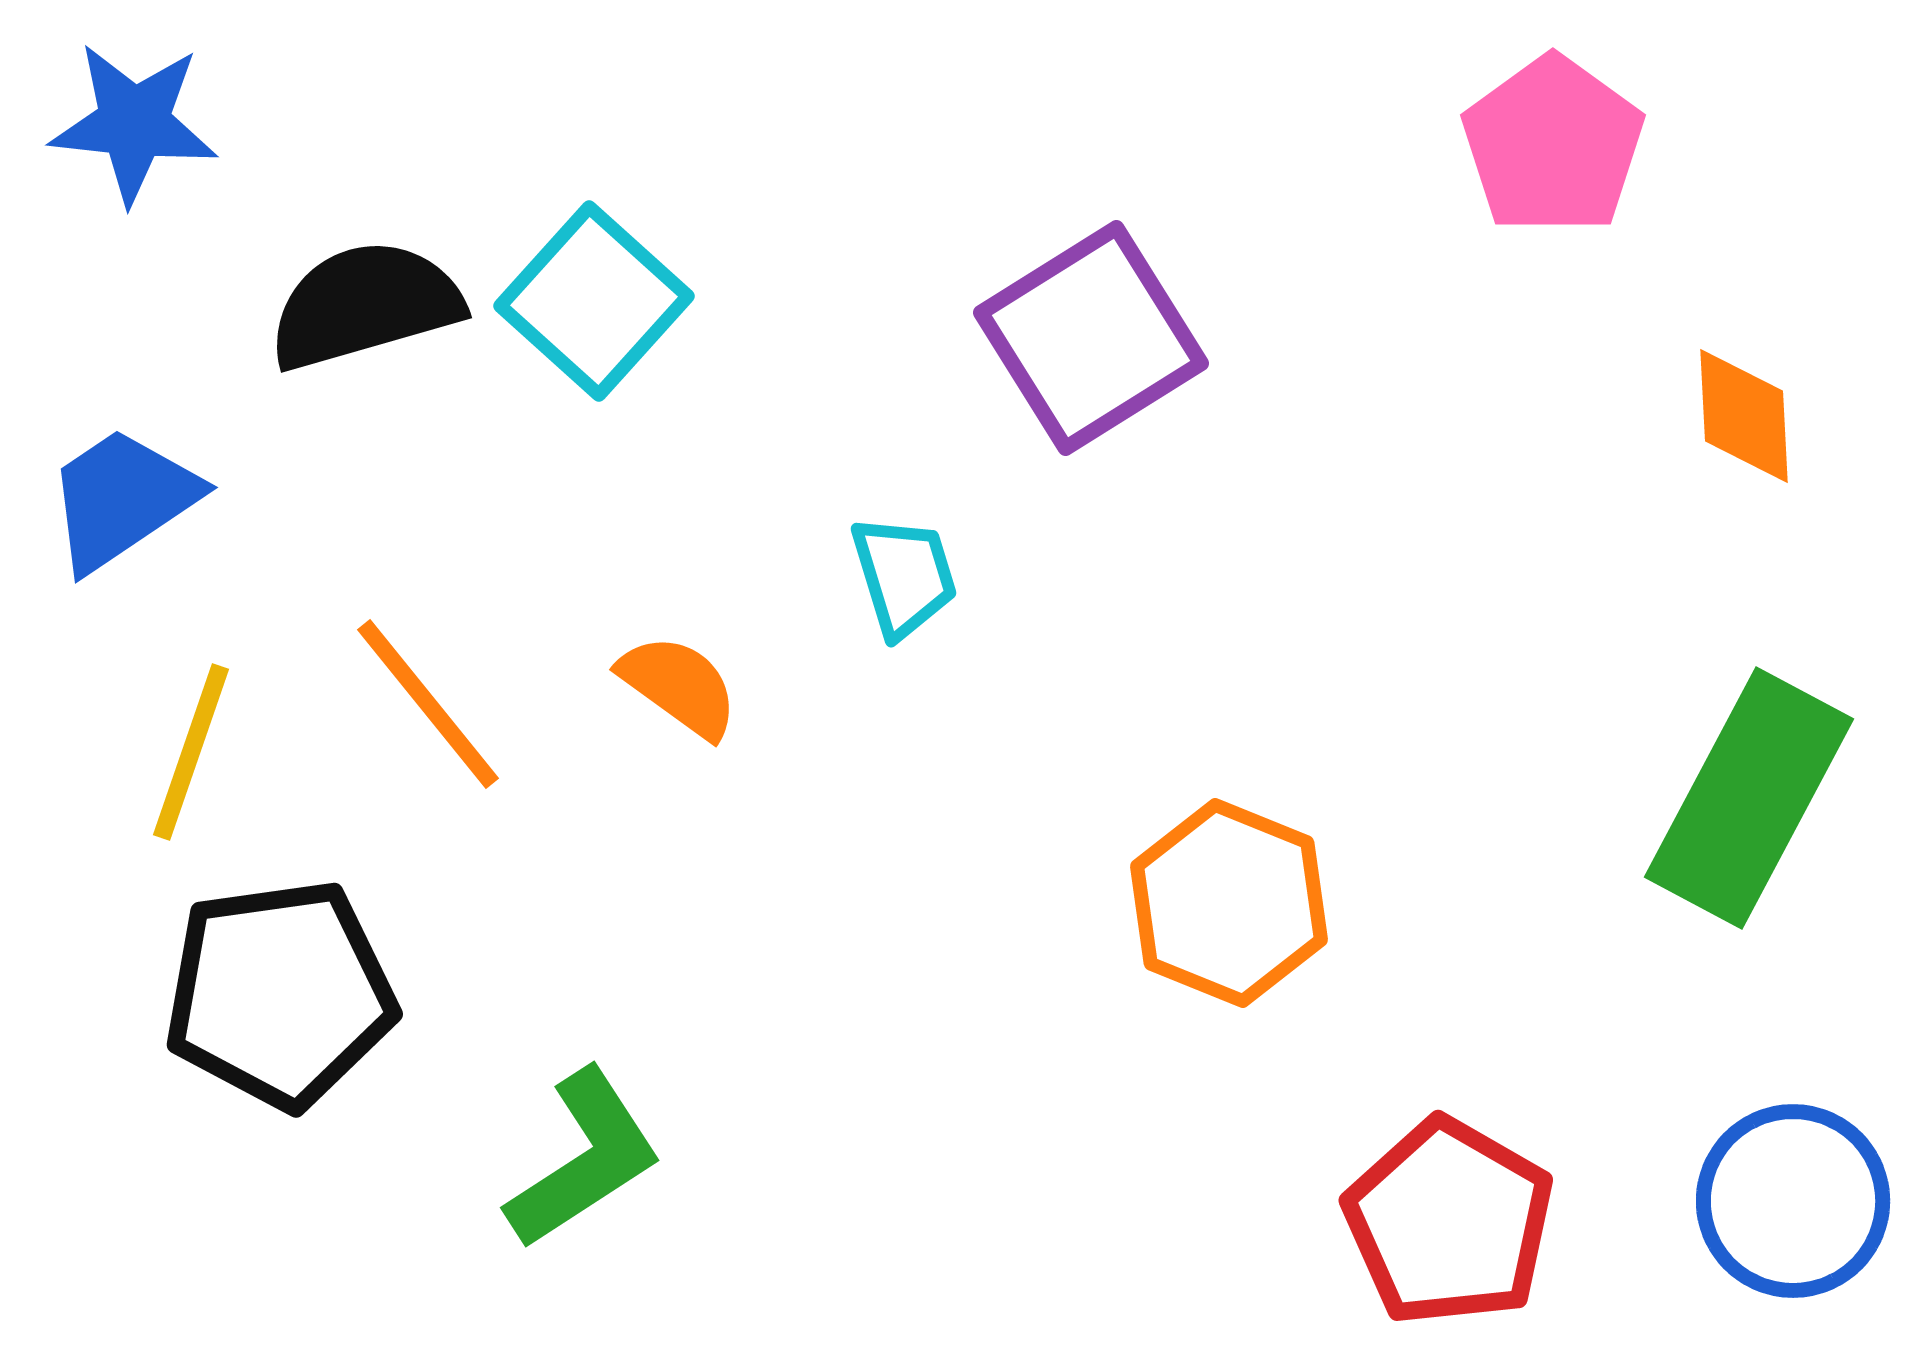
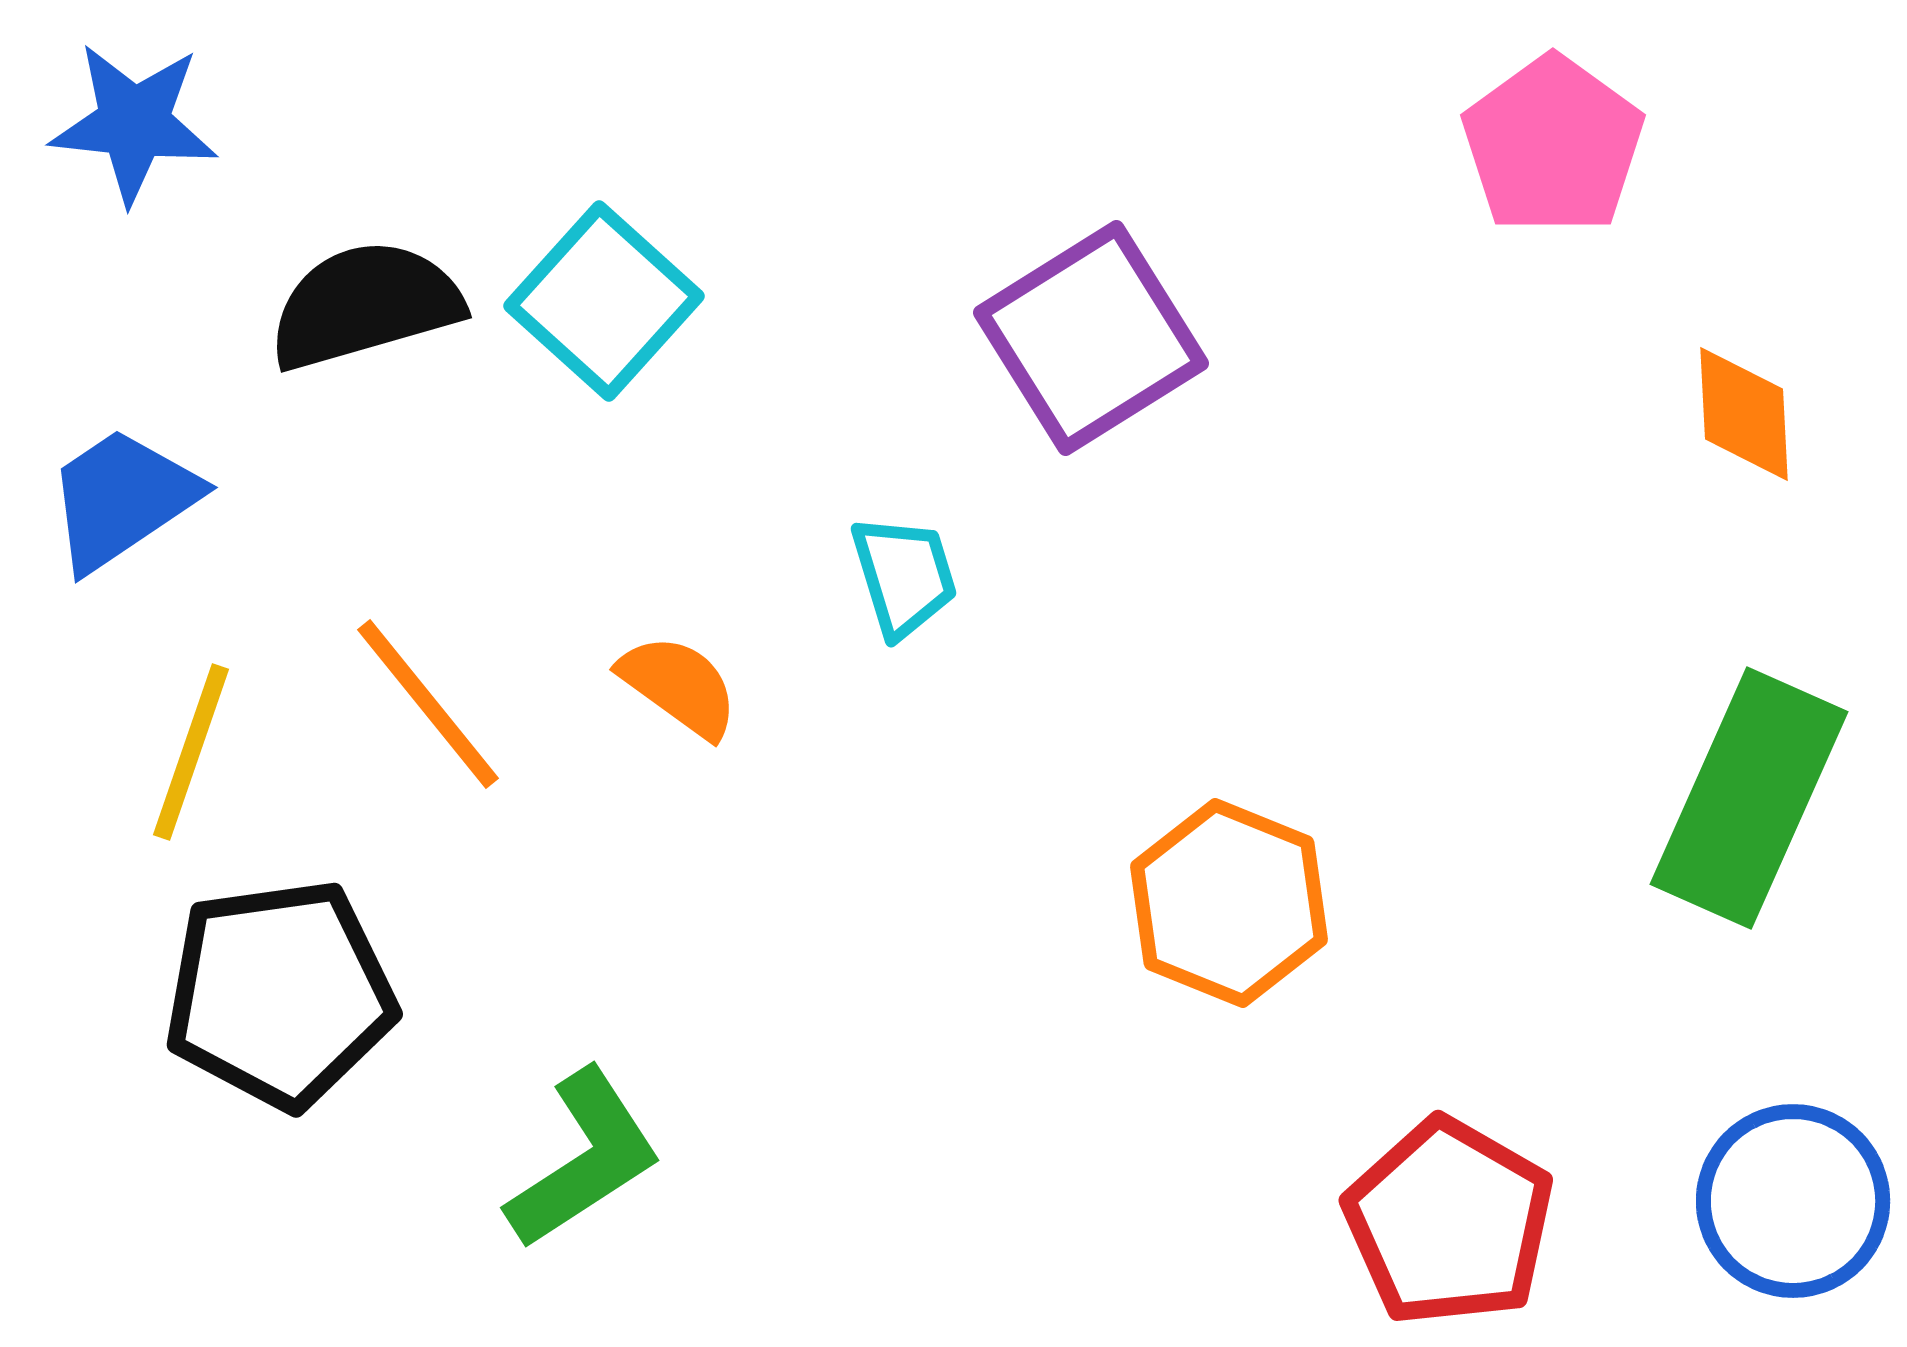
cyan square: moved 10 px right
orange diamond: moved 2 px up
green rectangle: rotated 4 degrees counterclockwise
